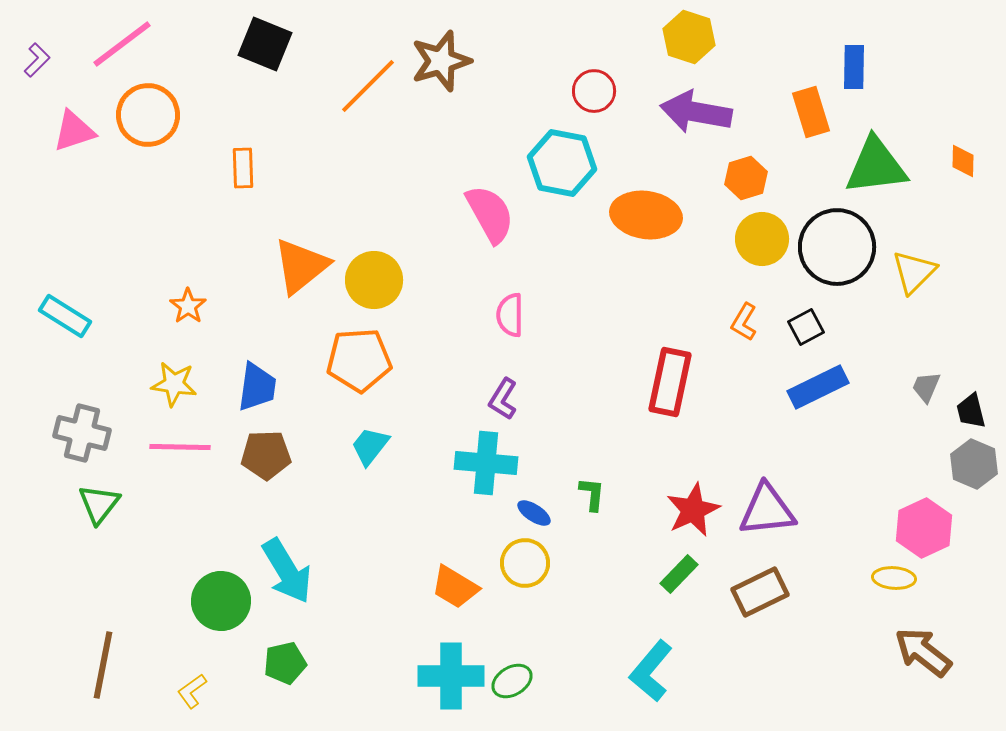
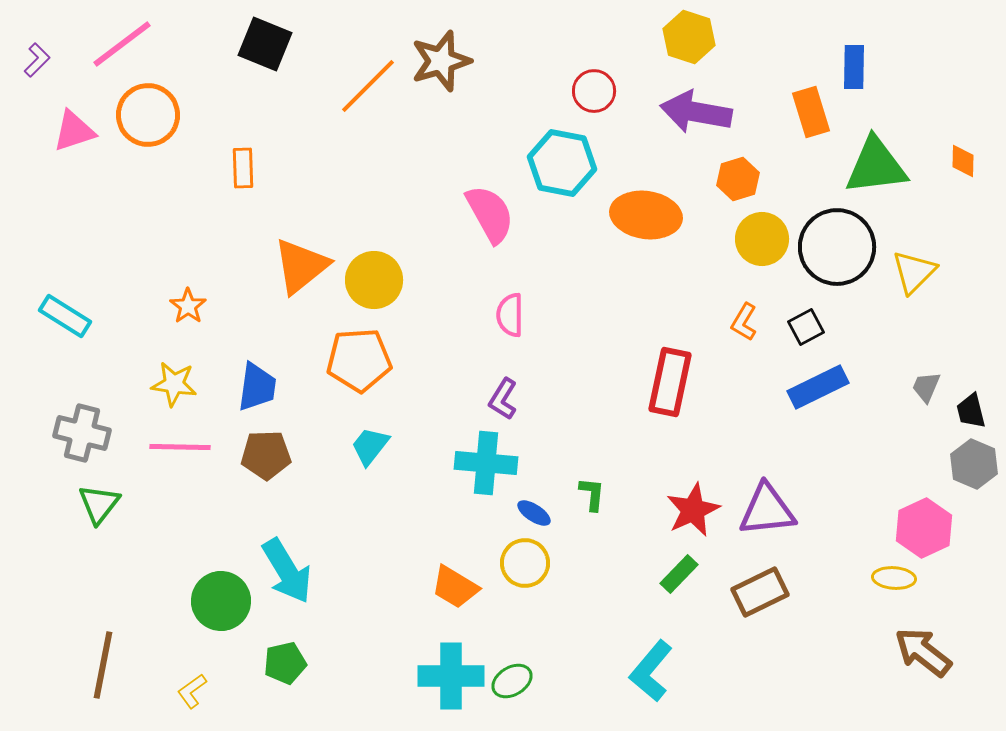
orange hexagon at (746, 178): moved 8 px left, 1 px down
